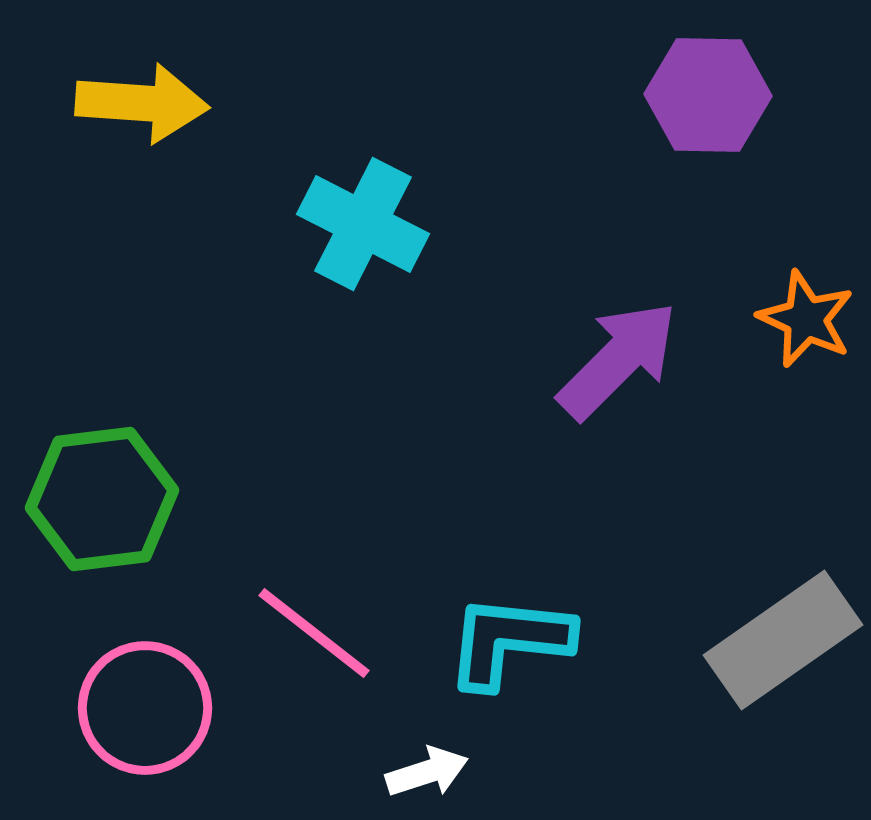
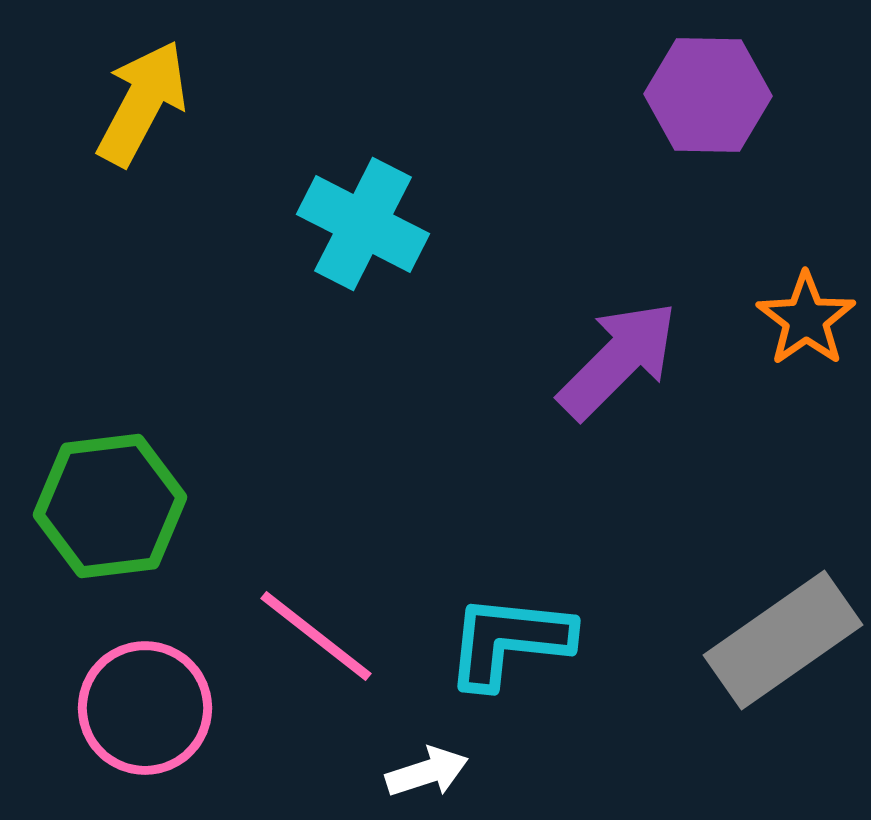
yellow arrow: rotated 66 degrees counterclockwise
orange star: rotated 12 degrees clockwise
green hexagon: moved 8 px right, 7 px down
pink line: moved 2 px right, 3 px down
